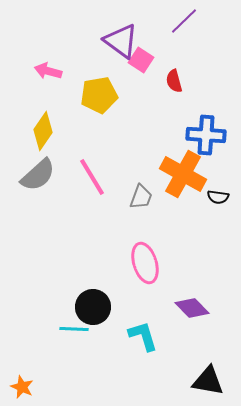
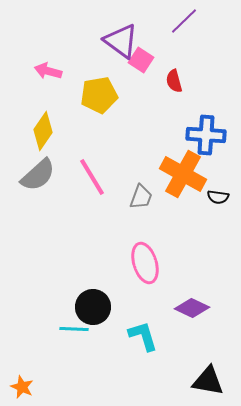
purple diamond: rotated 20 degrees counterclockwise
